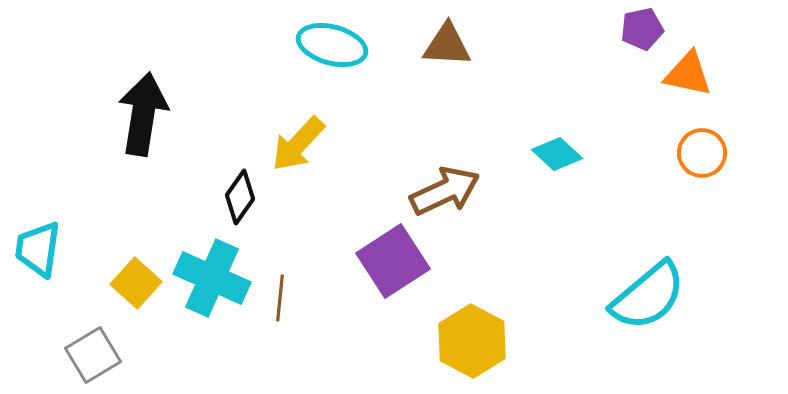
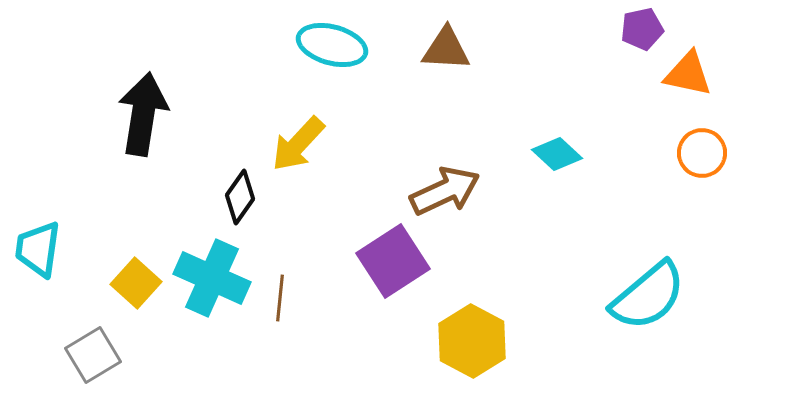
brown triangle: moved 1 px left, 4 px down
